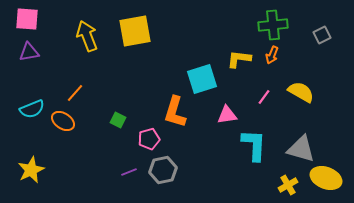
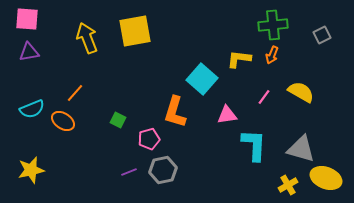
yellow arrow: moved 2 px down
cyan square: rotated 32 degrees counterclockwise
yellow star: rotated 12 degrees clockwise
